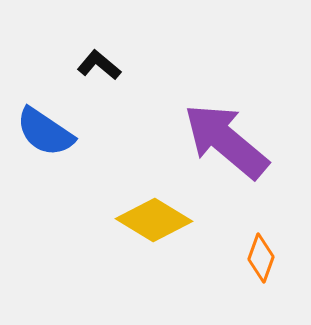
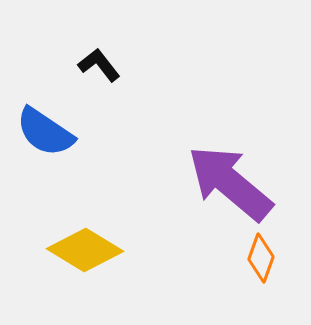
black L-shape: rotated 12 degrees clockwise
purple arrow: moved 4 px right, 42 px down
yellow diamond: moved 69 px left, 30 px down
